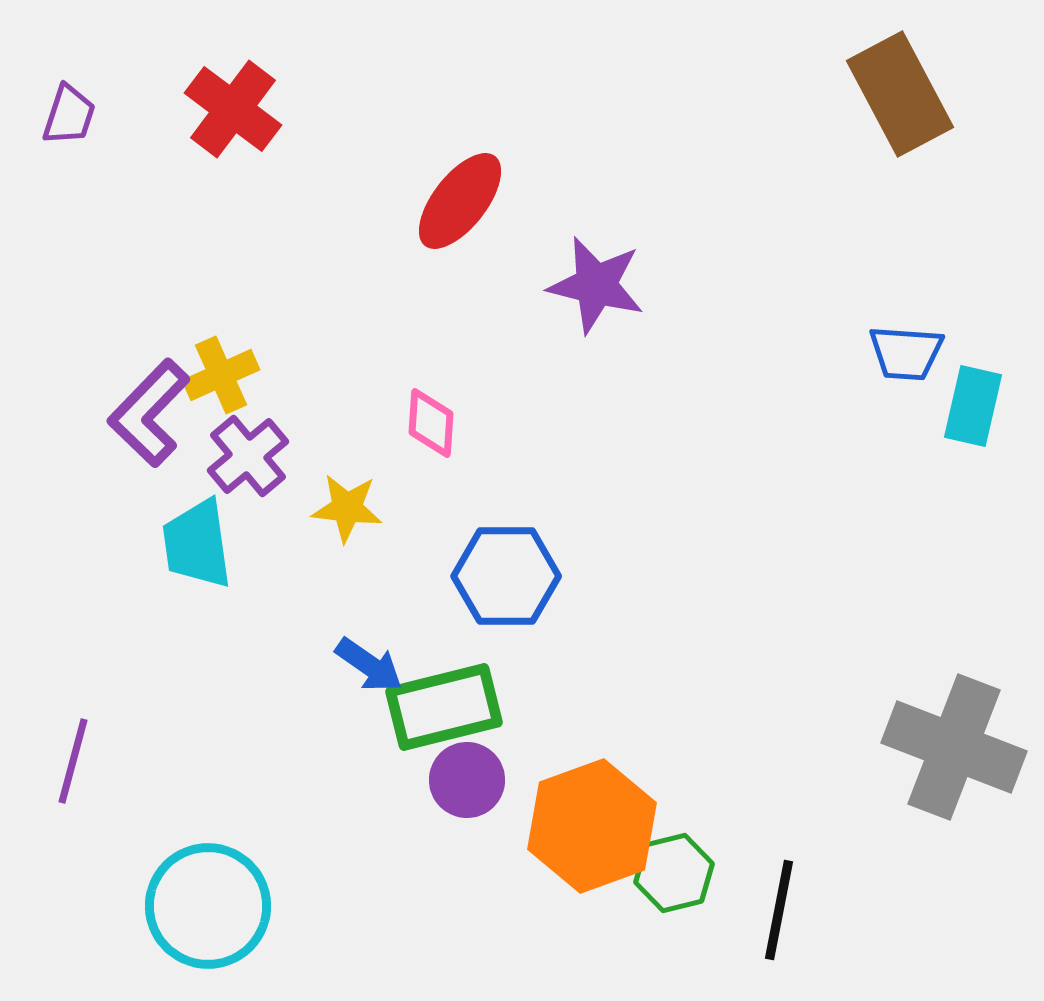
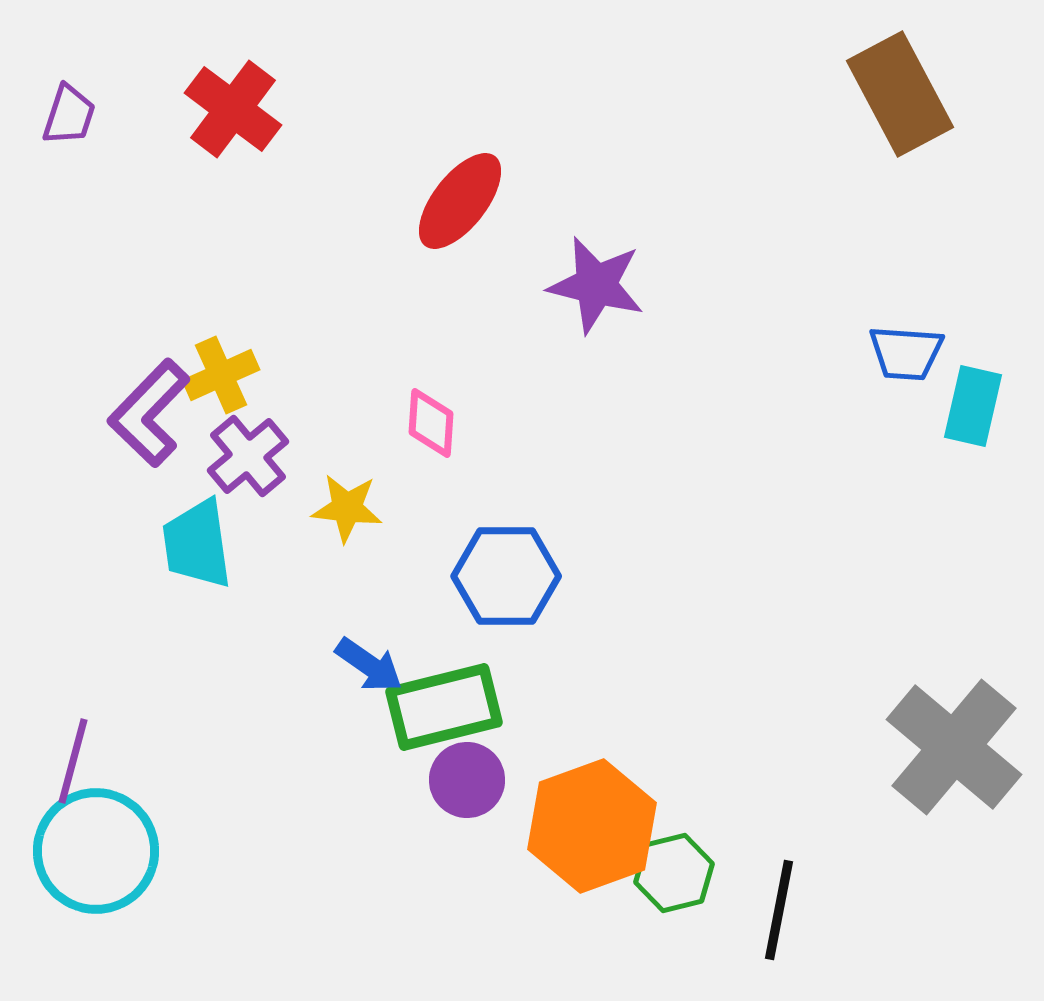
gray cross: rotated 19 degrees clockwise
cyan circle: moved 112 px left, 55 px up
